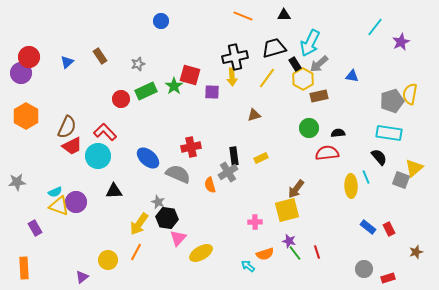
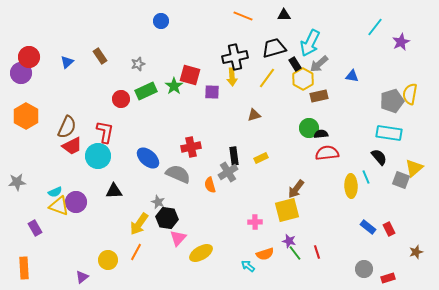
red L-shape at (105, 132): rotated 55 degrees clockwise
black semicircle at (338, 133): moved 17 px left, 1 px down
